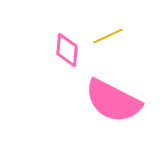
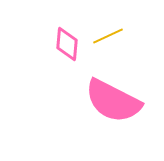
pink diamond: moved 6 px up
